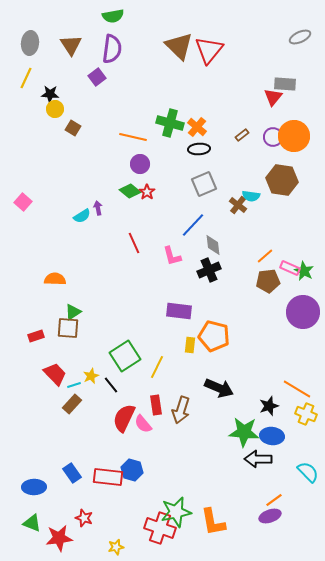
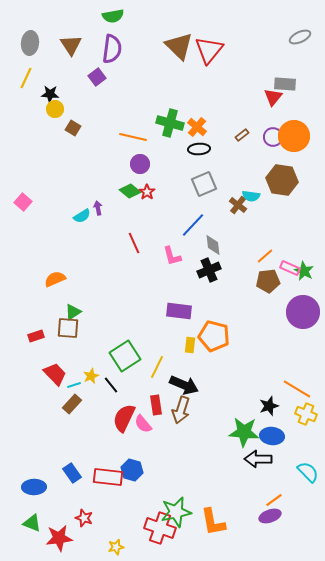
orange semicircle at (55, 279): rotated 25 degrees counterclockwise
black arrow at (219, 388): moved 35 px left, 3 px up
